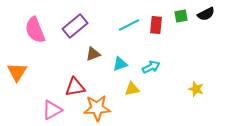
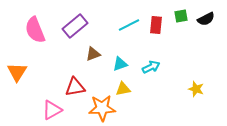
black semicircle: moved 5 px down
yellow triangle: moved 9 px left
orange star: moved 5 px right
